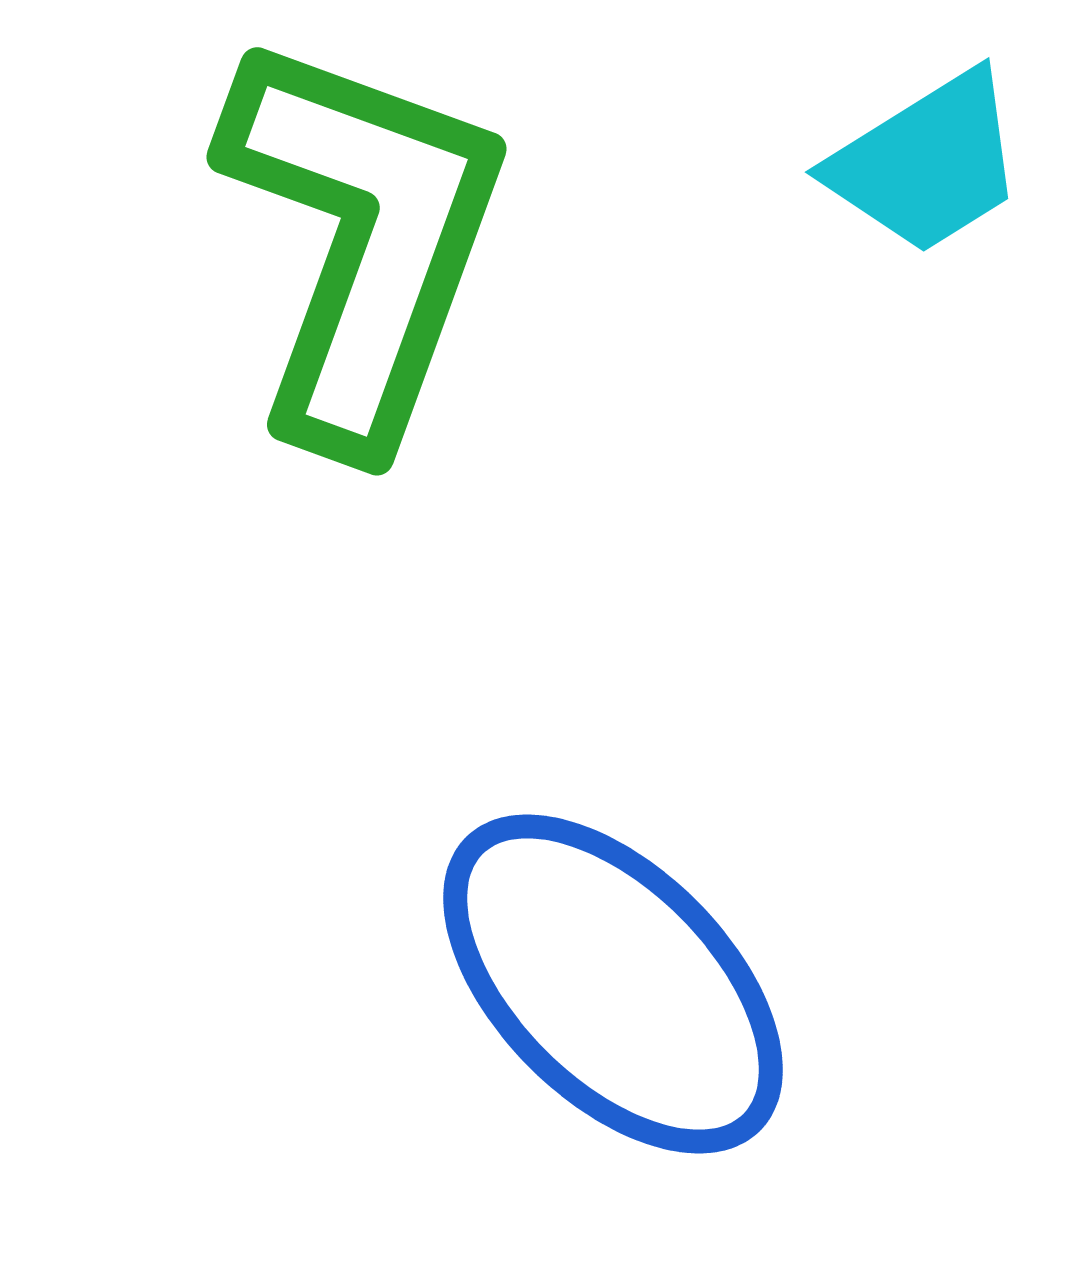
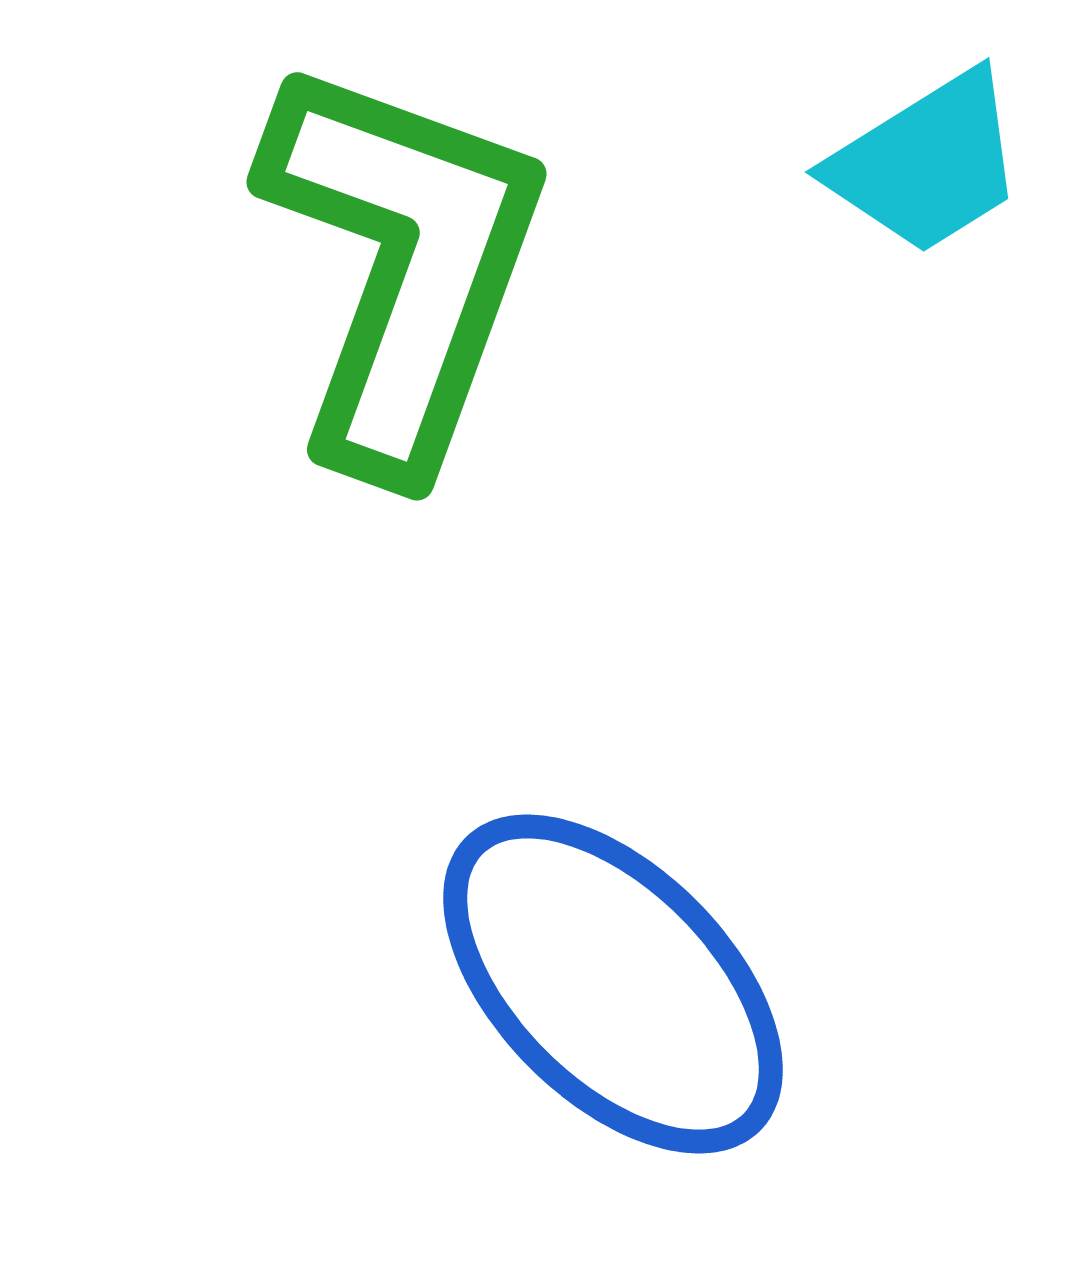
green L-shape: moved 40 px right, 25 px down
